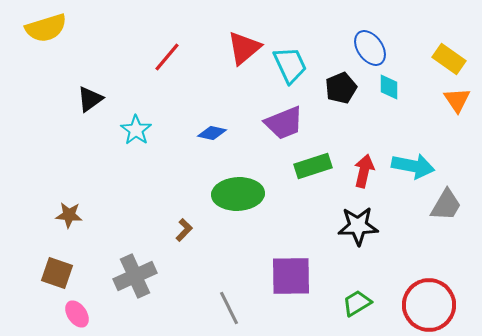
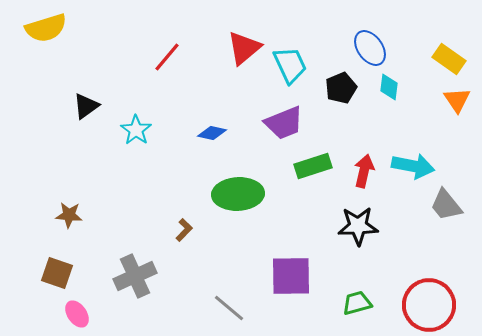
cyan diamond: rotated 8 degrees clockwise
black triangle: moved 4 px left, 7 px down
gray trapezoid: rotated 111 degrees clockwise
green trapezoid: rotated 16 degrees clockwise
gray line: rotated 24 degrees counterclockwise
